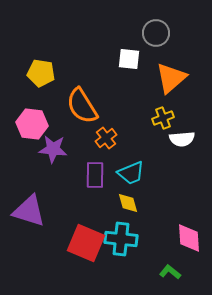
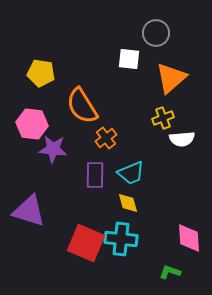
green L-shape: rotated 20 degrees counterclockwise
